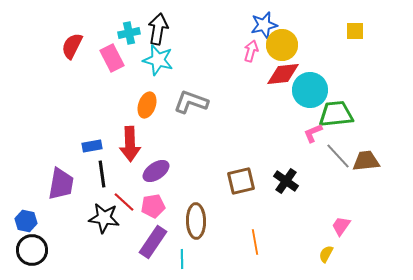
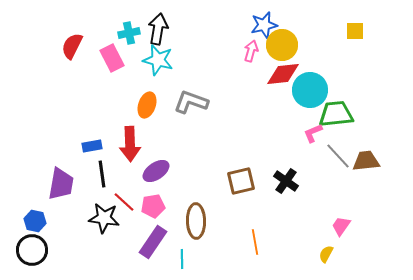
blue hexagon: moved 9 px right
